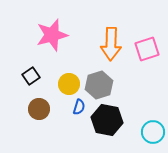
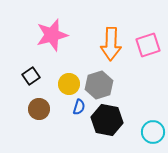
pink square: moved 1 px right, 4 px up
